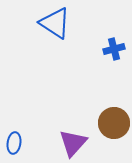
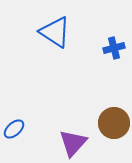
blue triangle: moved 9 px down
blue cross: moved 1 px up
blue ellipse: moved 14 px up; rotated 40 degrees clockwise
